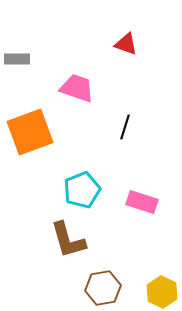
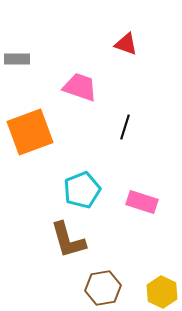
pink trapezoid: moved 3 px right, 1 px up
